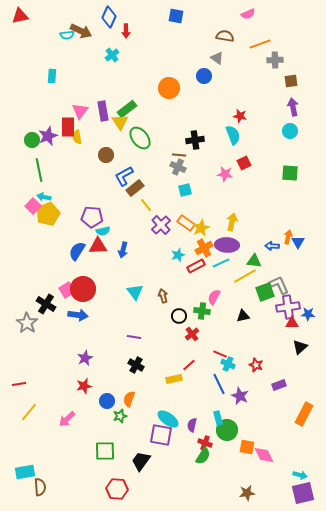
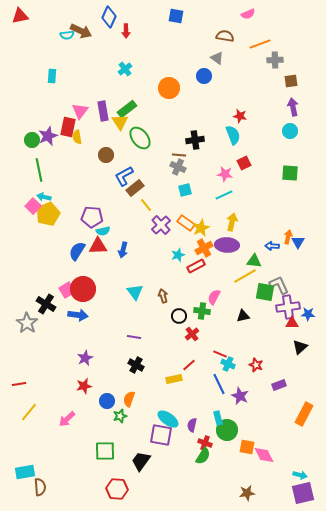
cyan cross at (112, 55): moved 13 px right, 14 px down
red rectangle at (68, 127): rotated 12 degrees clockwise
cyan line at (221, 263): moved 3 px right, 68 px up
green square at (265, 292): rotated 30 degrees clockwise
